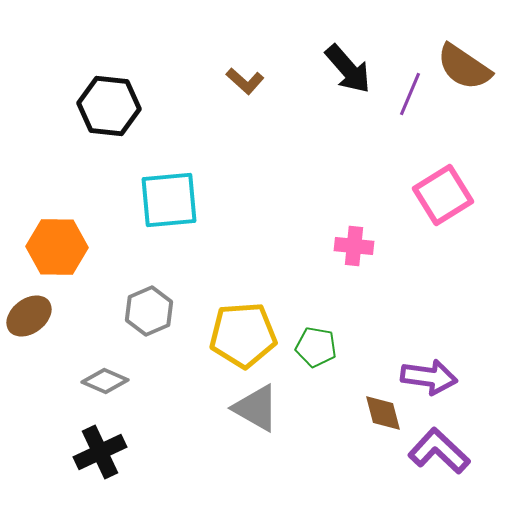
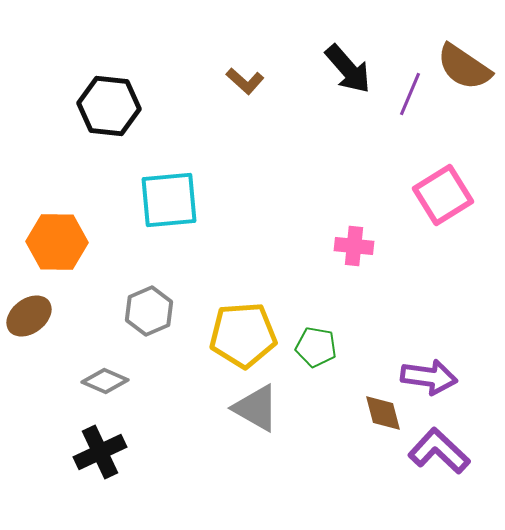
orange hexagon: moved 5 px up
